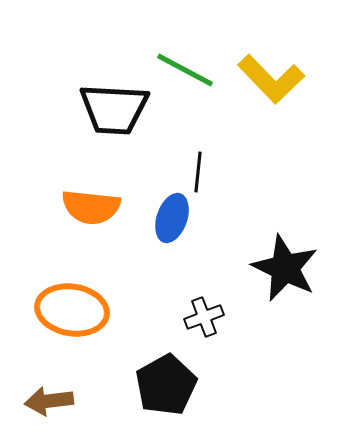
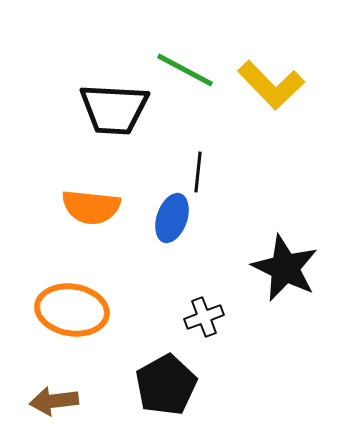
yellow L-shape: moved 6 px down
brown arrow: moved 5 px right
